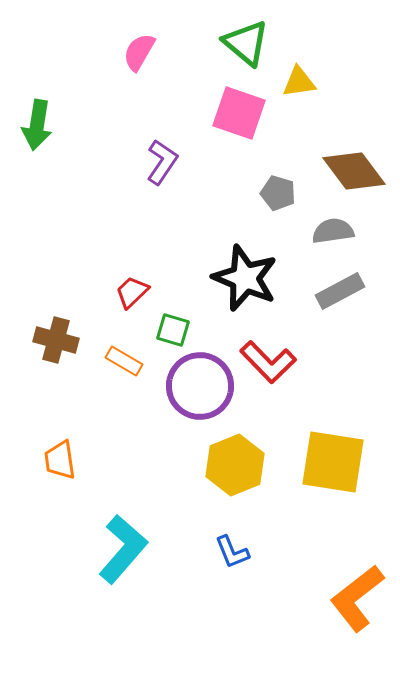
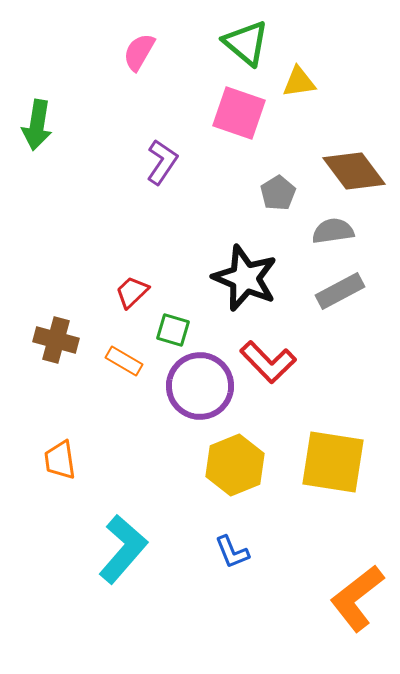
gray pentagon: rotated 24 degrees clockwise
